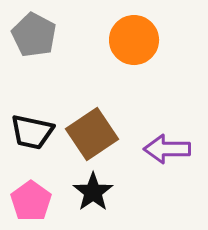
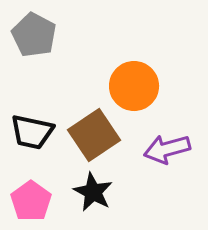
orange circle: moved 46 px down
brown square: moved 2 px right, 1 px down
purple arrow: rotated 15 degrees counterclockwise
black star: rotated 9 degrees counterclockwise
